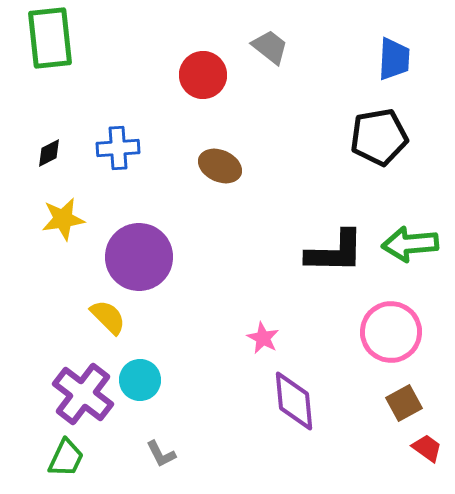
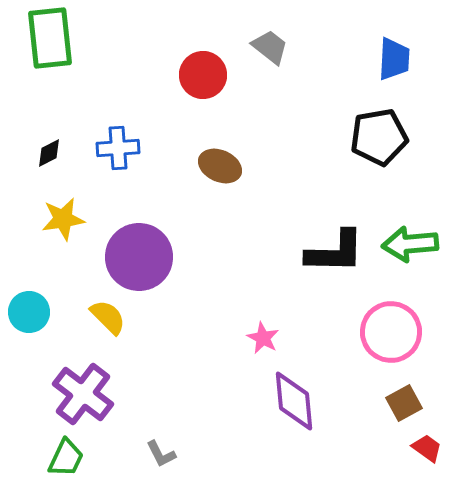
cyan circle: moved 111 px left, 68 px up
